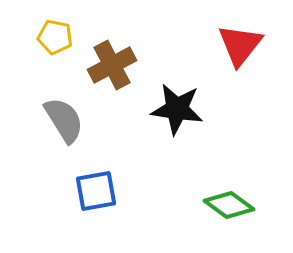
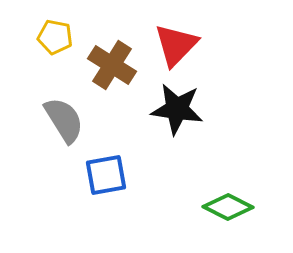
red triangle: moved 64 px left; rotated 6 degrees clockwise
brown cross: rotated 30 degrees counterclockwise
blue square: moved 10 px right, 16 px up
green diamond: moved 1 px left, 2 px down; rotated 9 degrees counterclockwise
